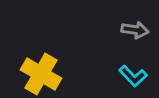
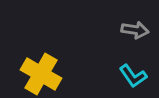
cyan L-shape: rotated 8 degrees clockwise
